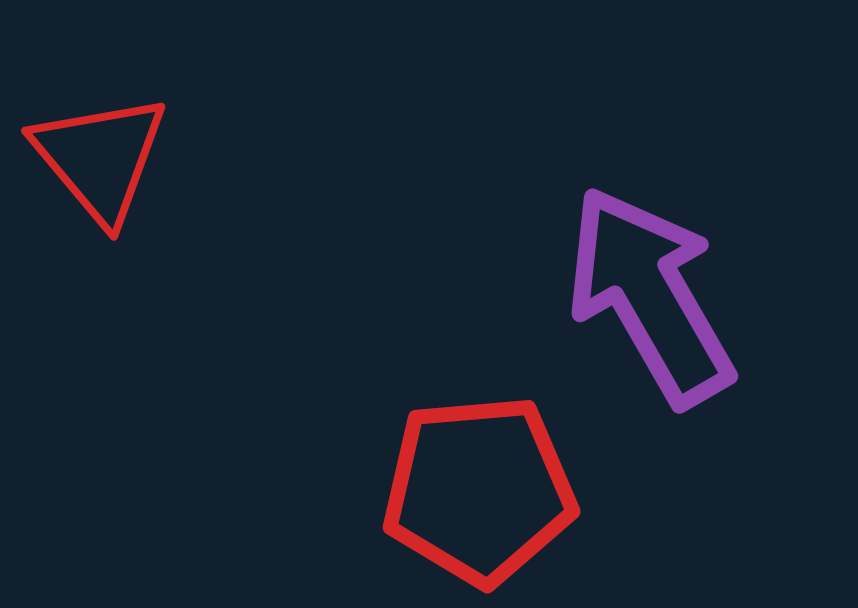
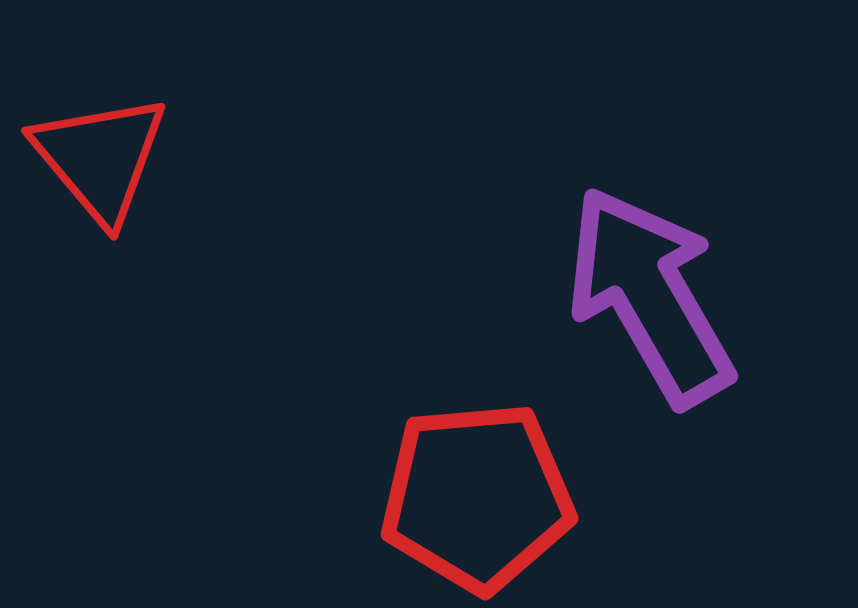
red pentagon: moved 2 px left, 7 px down
